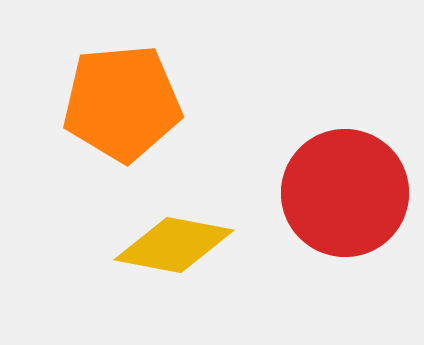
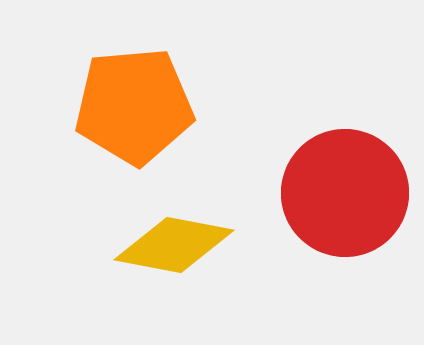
orange pentagon: moved 12 px right, 3 px down
